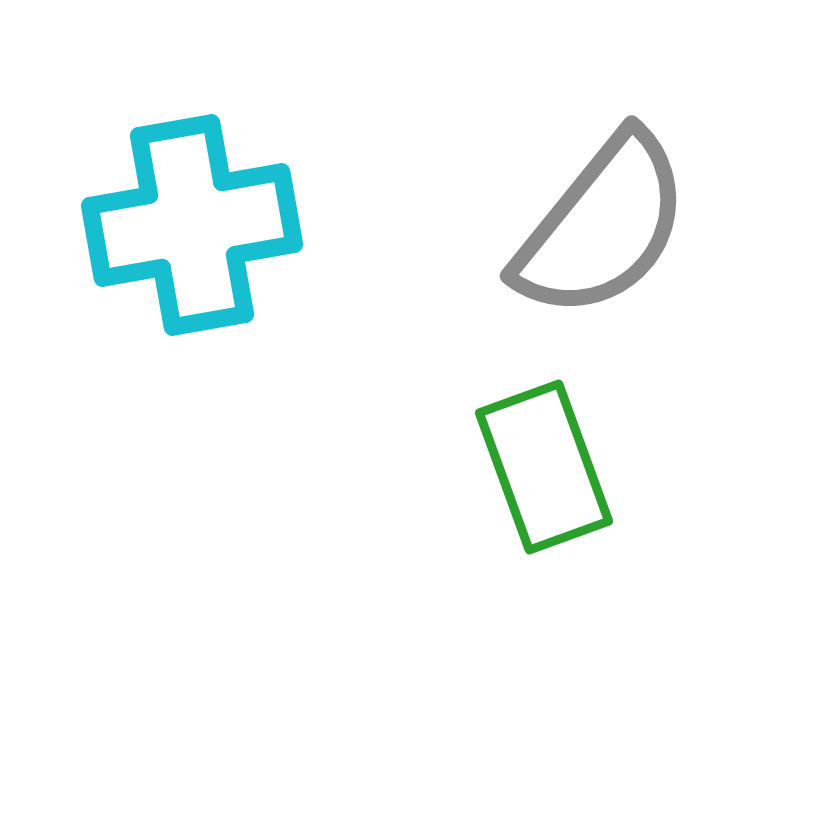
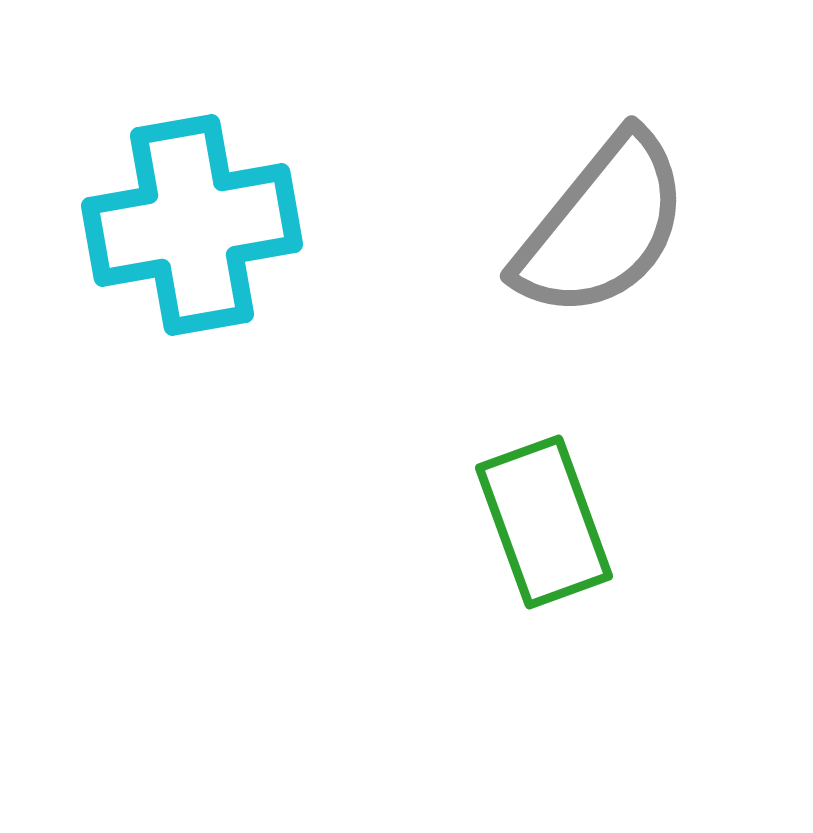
green rectangle: moved 55 px down
